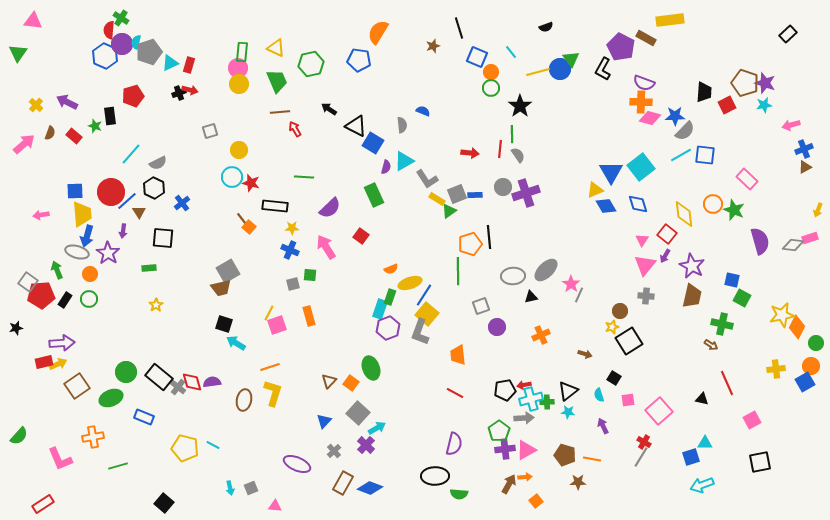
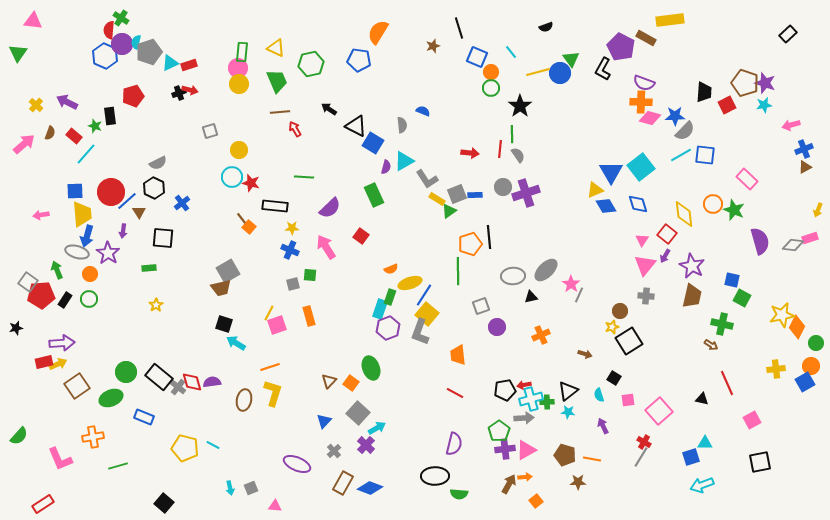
red rectangle at (189, 65): rotated 56 degrees clockwise
blue circle at (560, 69): moved 4 px down
cyan line at (131, 154): moved 45 px left
